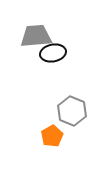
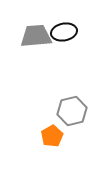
black ellipse: moved 11 px right, 21 px up
gray hexagon: rotated 24 degrees clockwise
